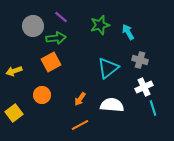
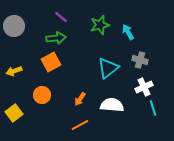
gray circle: moved 19 px left
